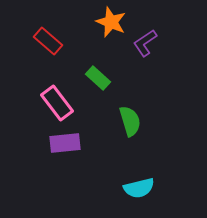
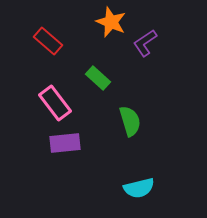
pink rectangle: moved 2 px left
